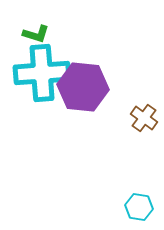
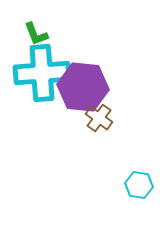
green L-shape: rotated 52 degrees clockwise
brown cross: moved 45 px left
cyan hexagon: moved 22 px up
